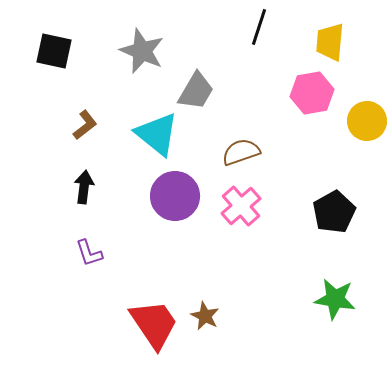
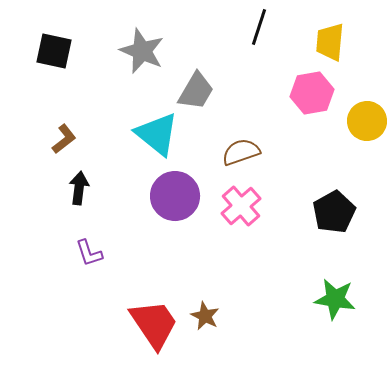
brown L-shape: moved 21 px left, 14 px down
black arrow: moved 5 px left, 1 px down
